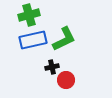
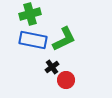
green cross: moved 1 px right, 1 px up
blue rectangle: rotated 24 degrees clockwise
black cross: rotated 24 degrees counterclockwise
